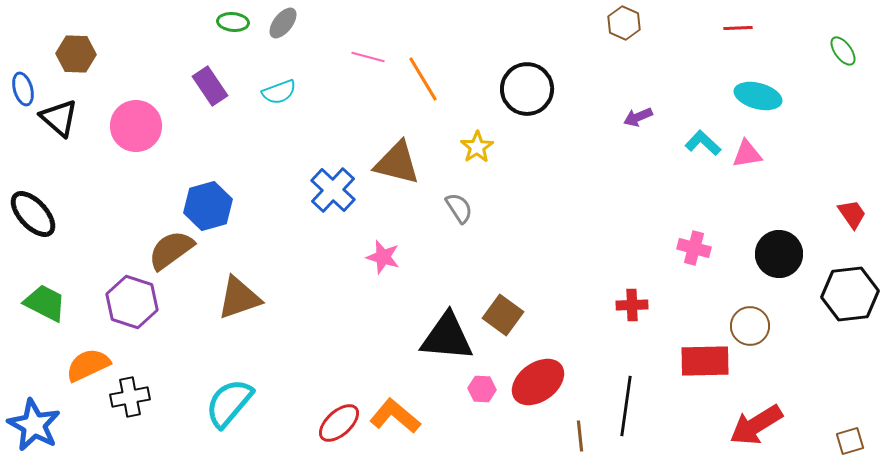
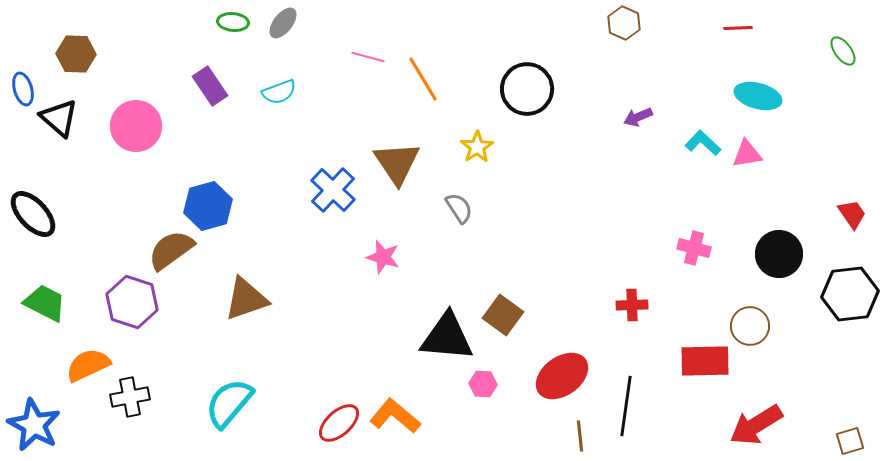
brown triangle at (397, 163): rotated 42 degrees clockwise
brown triangle at (239, 298): moved 7 px right, 1 px down
red ellipse at (538, 382): moved 24 px right, 6 px up
pink hexagon at (482, 389): moved 1 px right, 5 px up
